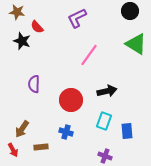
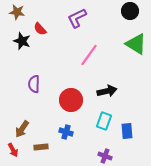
red semicircle: moved 3 px right, 2 px down
